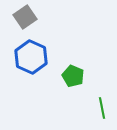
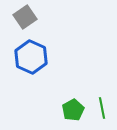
green pentagon: moved 34 px down; rotated 20 degrees clockwise
